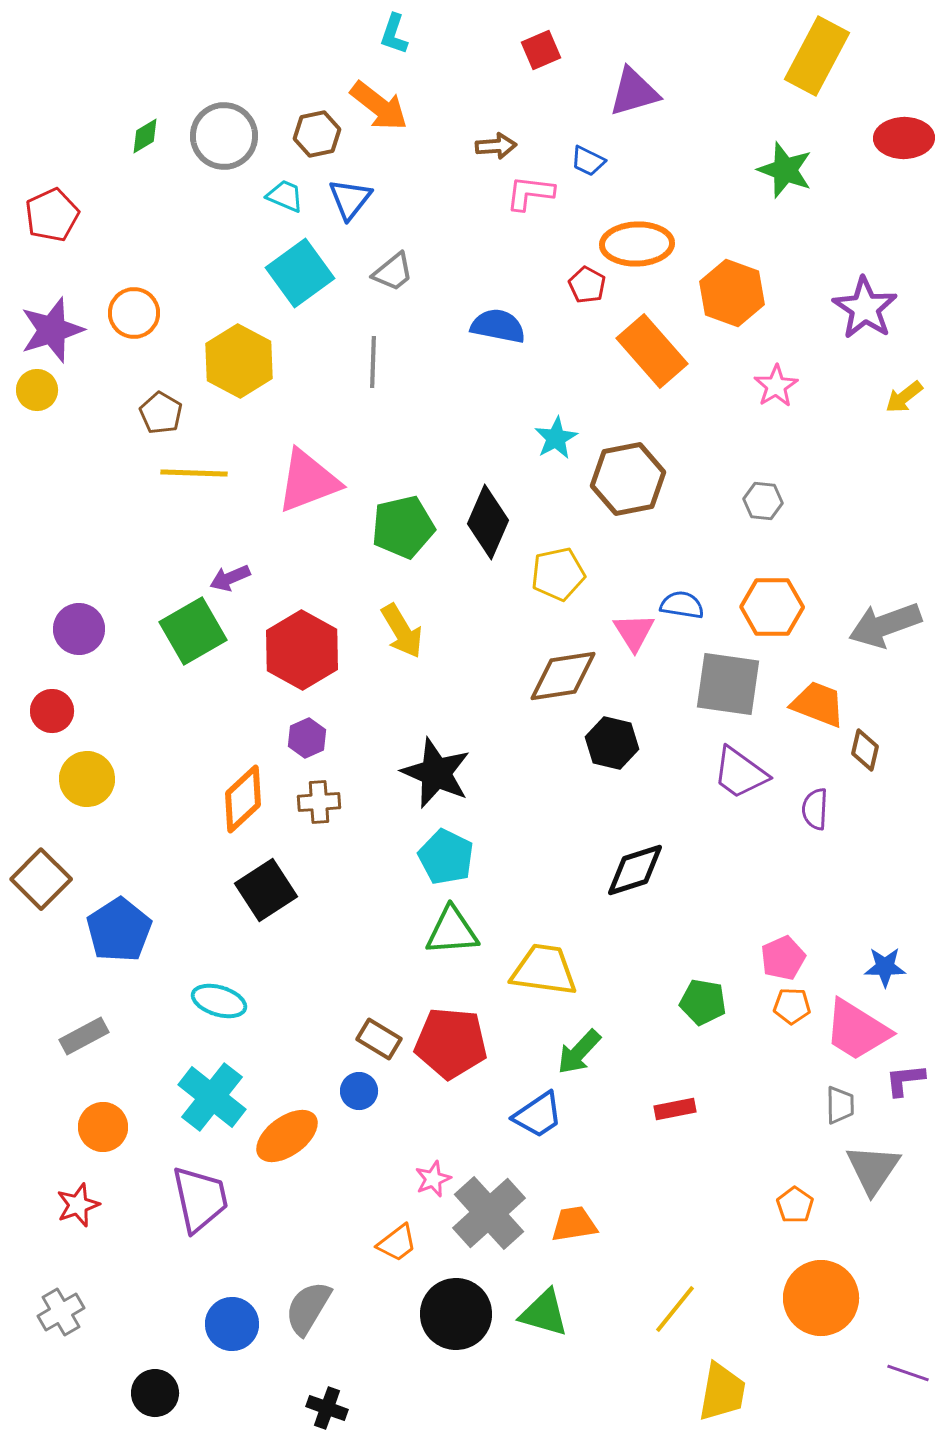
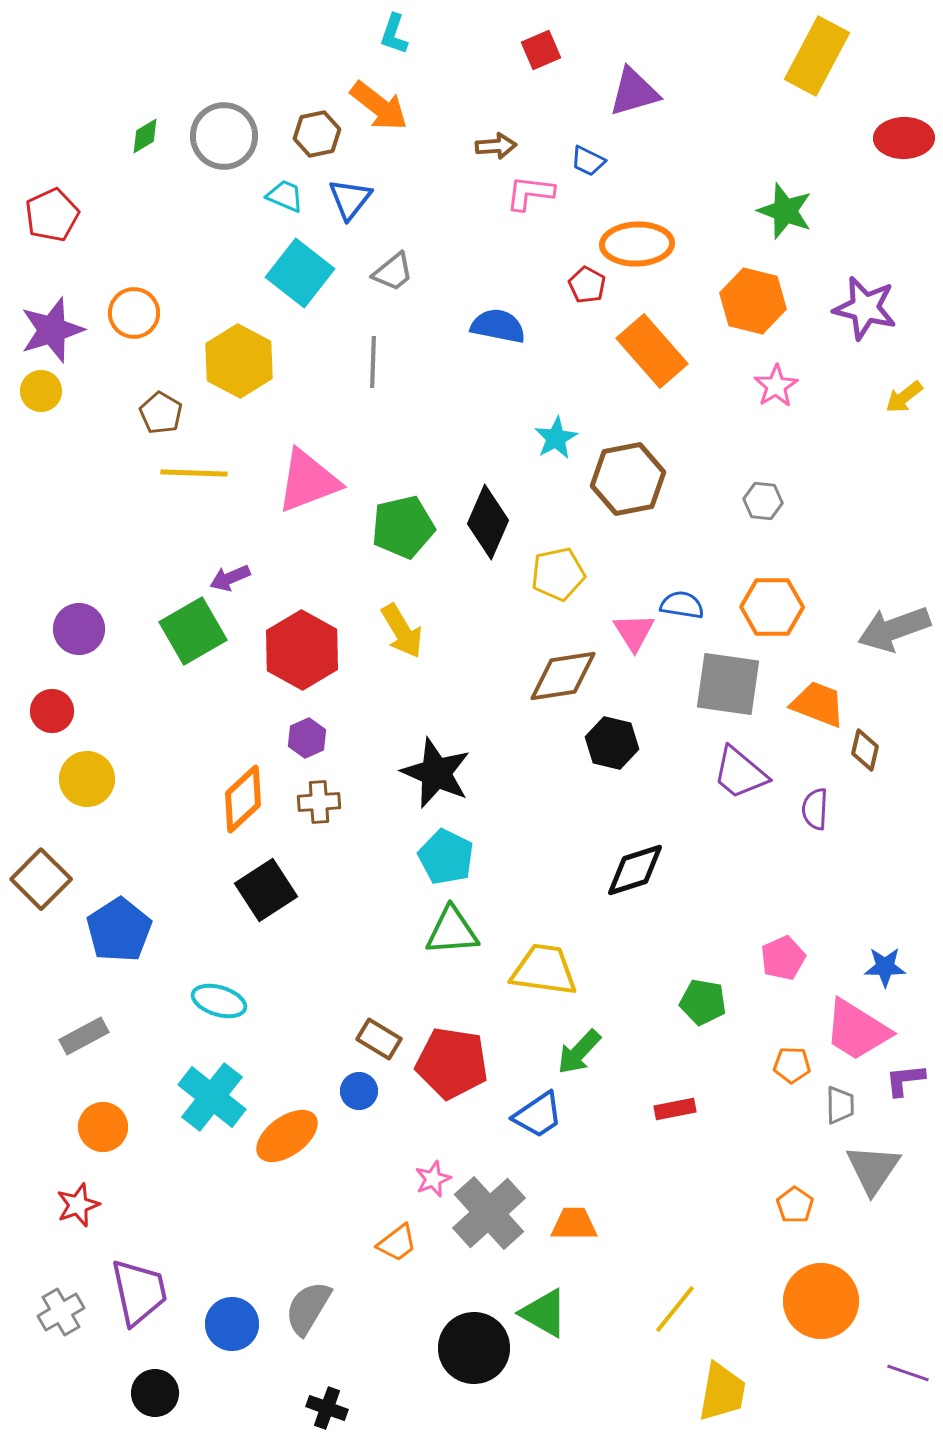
green star at (785, 170): moved 41 px down
cyan square at (300, 273): rotated 16 degrees counterclockwise
orange hexagon at (732, 293): moved 21 px right, 8 px down; rotated 6 degrees counterclockwise
purple star at (865, 308): rotated 20 degrees counterclockwise
yellow circle at (37, 390): moved 4 px right, 1 px down
gray arrow at (885, 625): moved 9 px right, 4 px down
purple trapezoid at (740, 773): rotated 4 degrees clockwise
orange pentagon at (792, 1006): moved 59 px down
red pentagon at (451, 1043): moved 1 px right, 20 px down; rotated 4 degrees clockwise
purple trapezoid at (200, 1199): moved 61 px left, 93 px down
orange trapezoid at (574, 1224): rotated 9 degrees clockwise
orange circle at (821, 1298): moved 3 px down
green triangle at (544, 1313): rotated 14 degrees clockwise
black circle at (456, 1314): moved 18 px right, 34 px down
